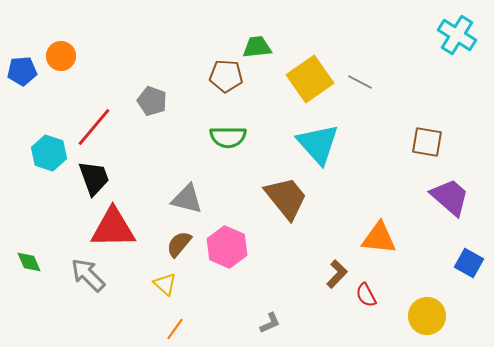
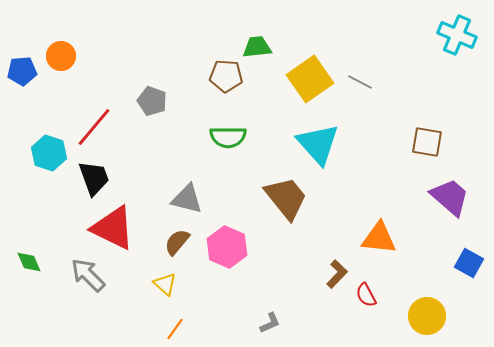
cyan cross: rotated 9 degrees counterclockwise
red triangle: rotated 27 degrees clockwise
brown semicircle: moved 2 px left, 2 px up
